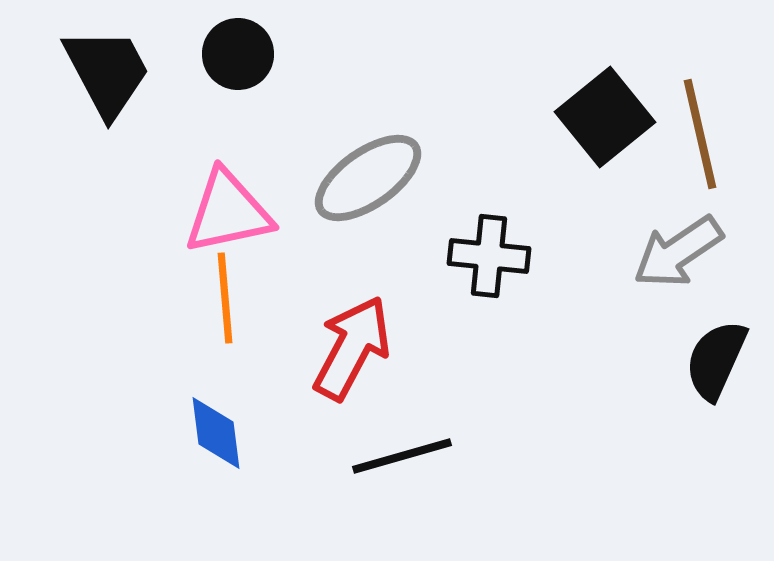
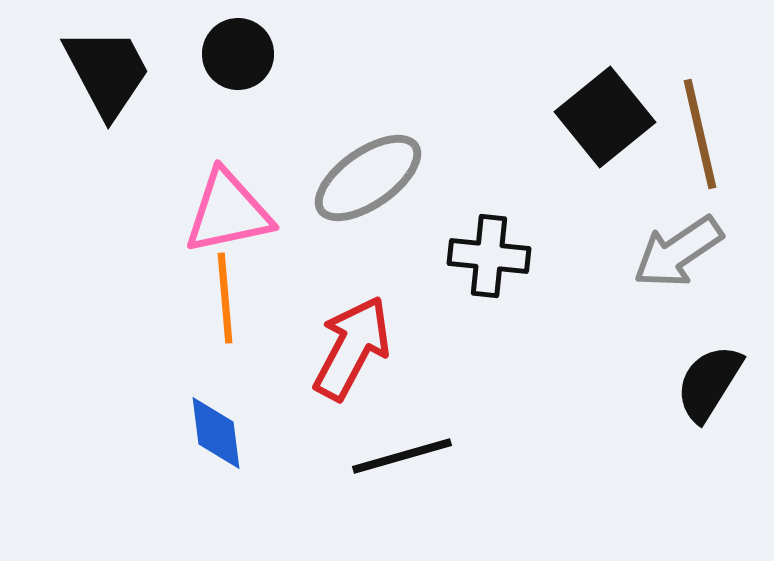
black semicircle: moved 7 px left, 23 px down; rotated 8 degrees clockwise
